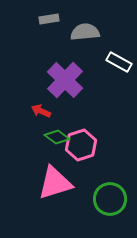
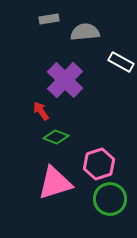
white rectangle: moved 2 px right
red arrow: rotated 30 degrees clockwise
green diamond: moved 1 px left; rotated 15 degrees counterclockwise
pink hexagon: moved 18 px right, 19 px down
